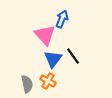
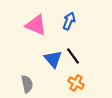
blue arrow: moved 7 px right, 2 px down
pink triangle: moved 9 px left, 10 px up; rotated 25 degrees counterclockwise
blue triangle: rotated 18 degrees counterclockwise
orange cross: moved 28 px right, 2 px down
